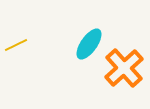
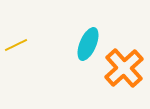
cyan ellipse: moved 1 px left; rotated 12 degrees counterclockwise
